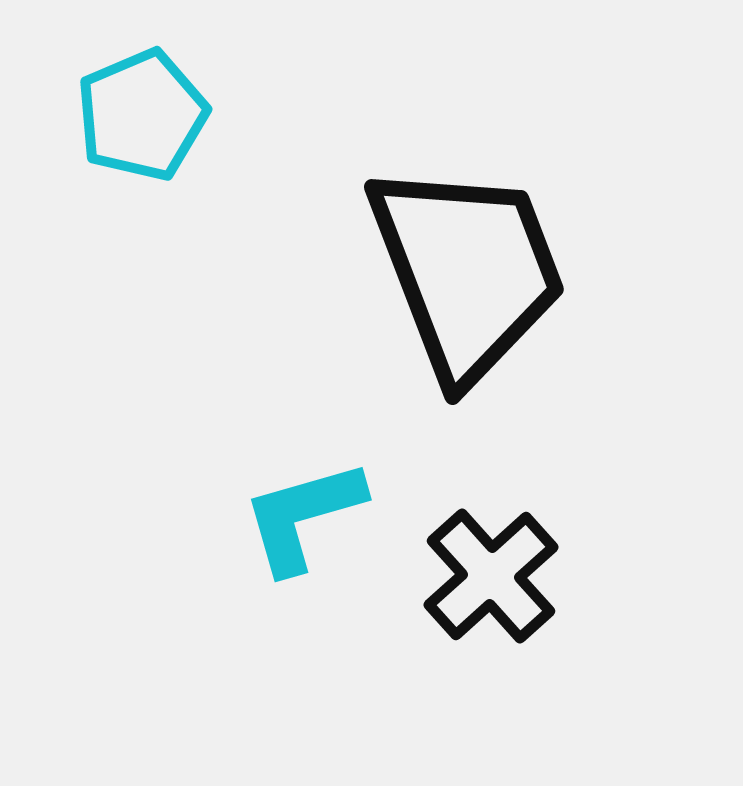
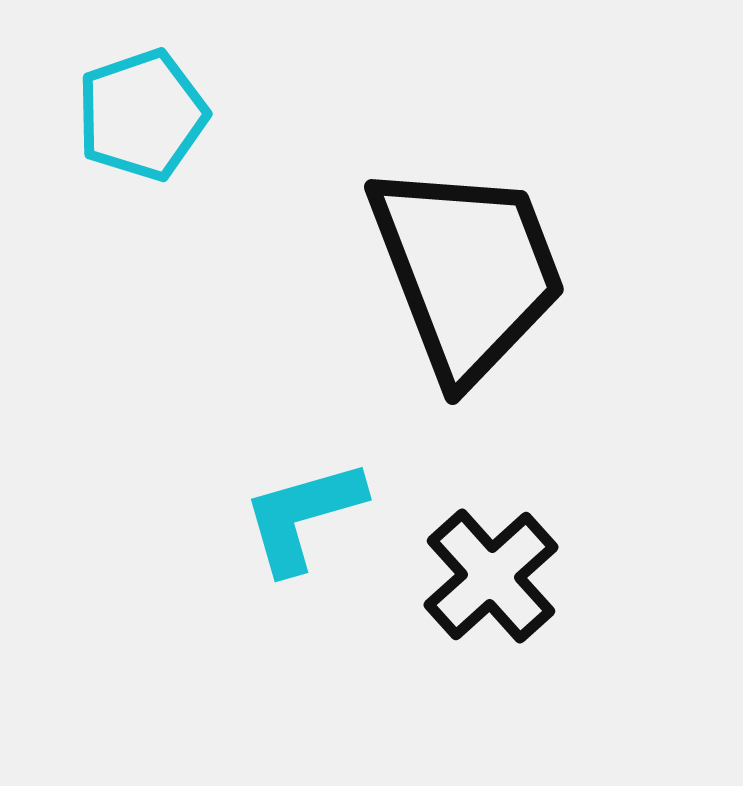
cyan pentagon: rotated 4 degrees clockwise
